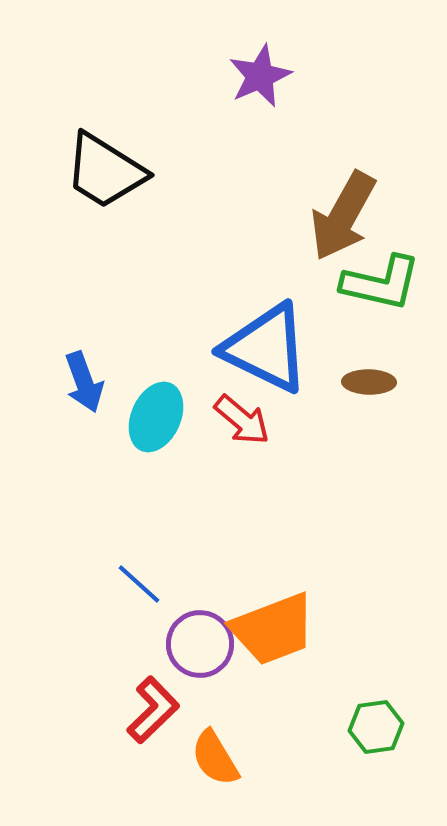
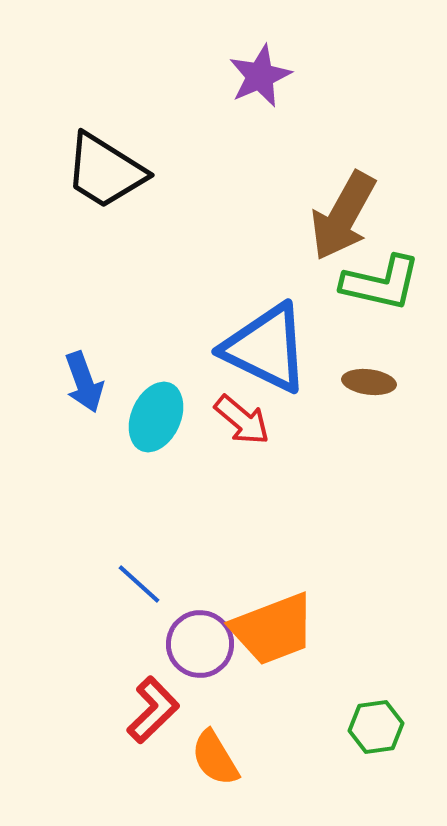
brown ellipse: rotated 6 degrees clockwise
